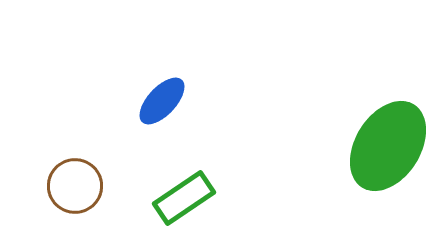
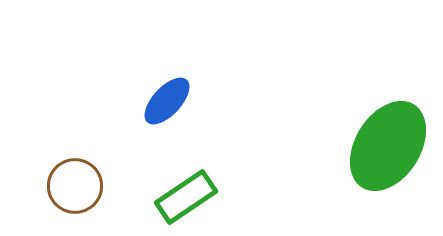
blue ellipse: moved 5 px right
green rectangle: moved 2 px right, 1 px up
